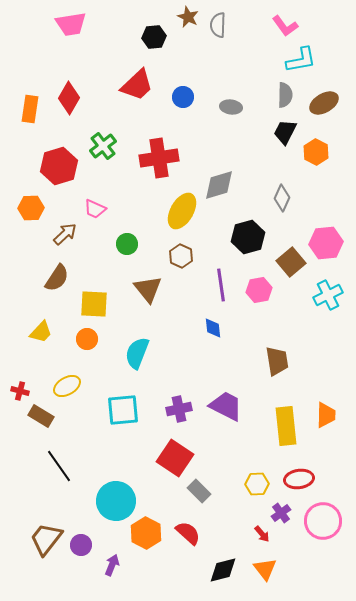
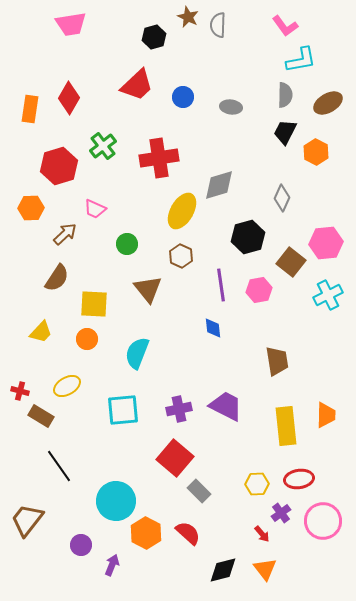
black hexagon at (154, 37): rotated 10 degrees counterclockwise
brown ellipse at (324, 103): moved 4 px right
brown square at (291, 262): rotated 12 degrees counterclockwise
red square at (175, 458): rotated 6 degrees clockwise
brown trapezoid at (46, 539): moved 19 px left, 19 px up
